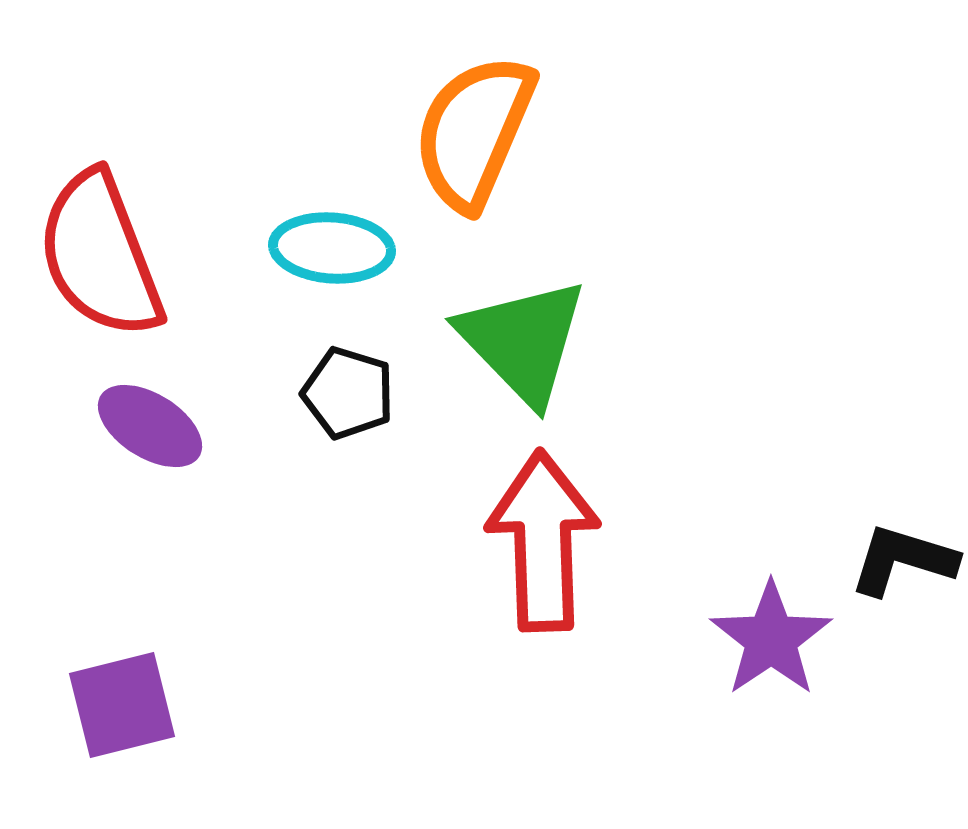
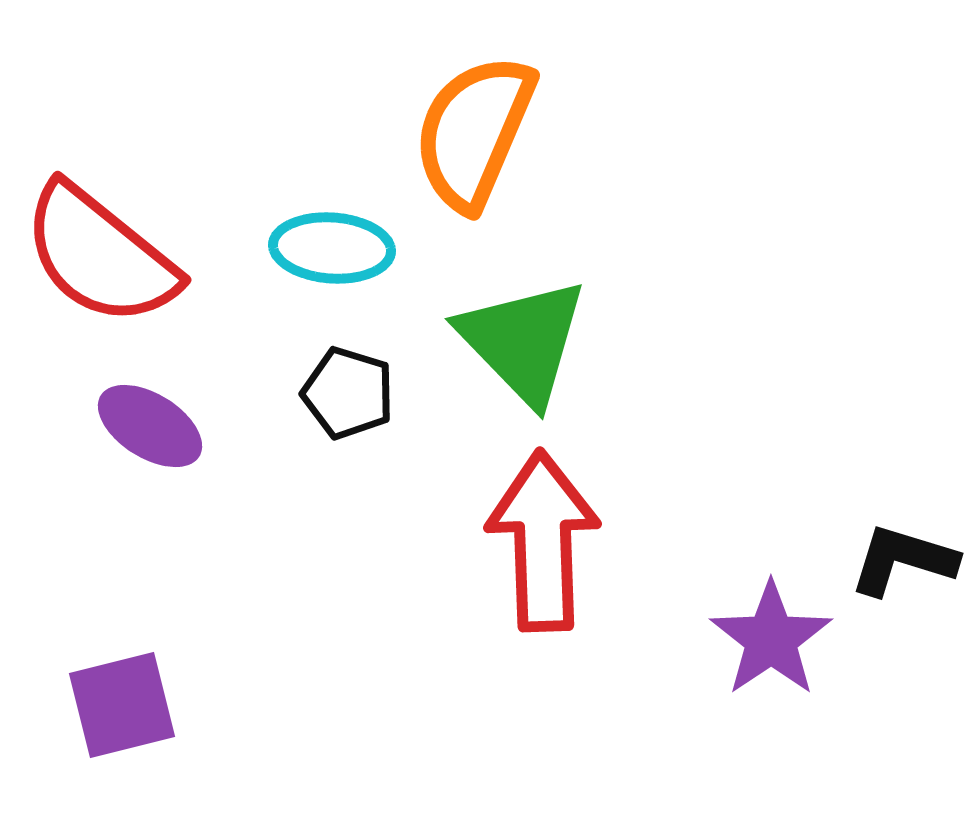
red semicircle: rotated 30 degrees counterclockwise
